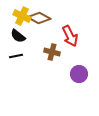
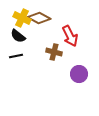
yellow cross: moved 2 px down
brown cross: moved 2 px right
